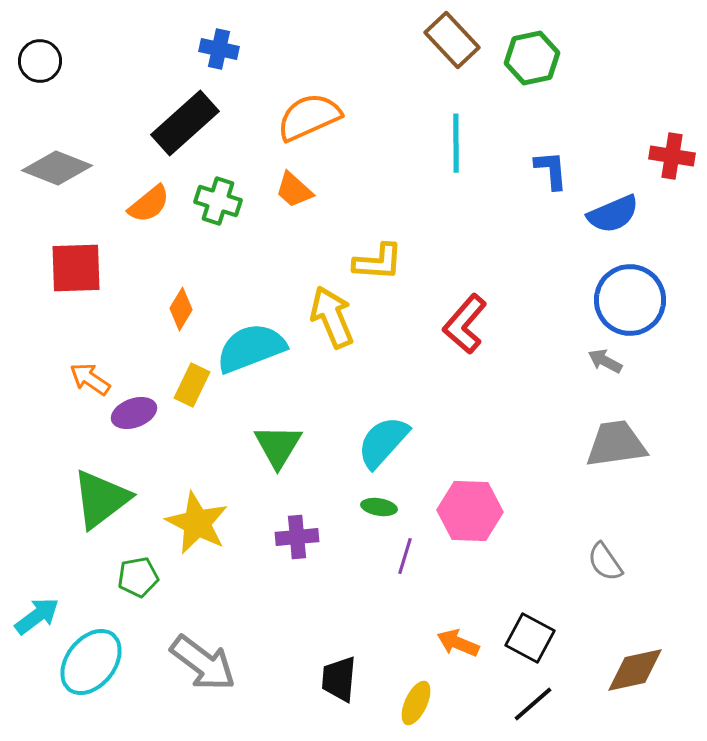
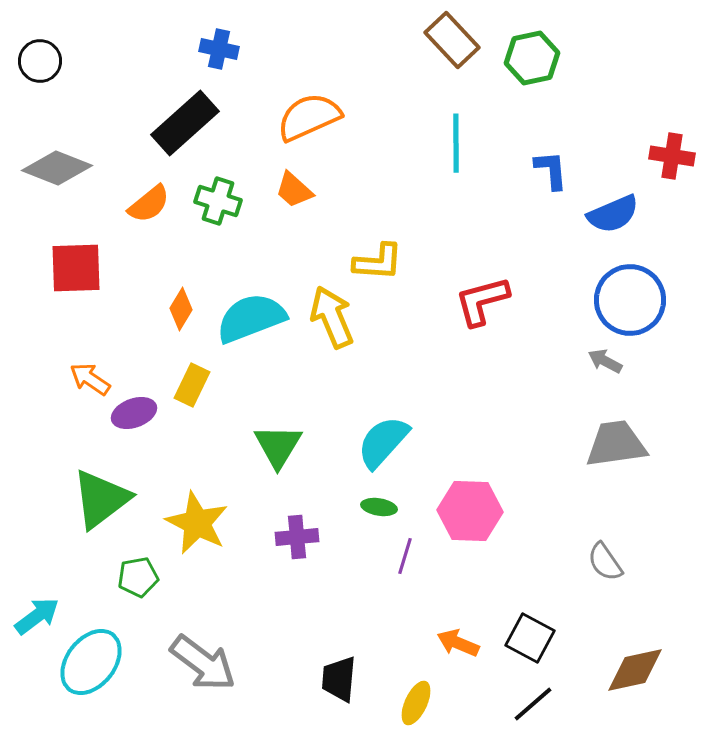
red L-shape at (465, 324): moved 17 px right, 23 px up; rotated 34 degrees clockwise
cyan semicircle at (251, 348): moved 30 px up
